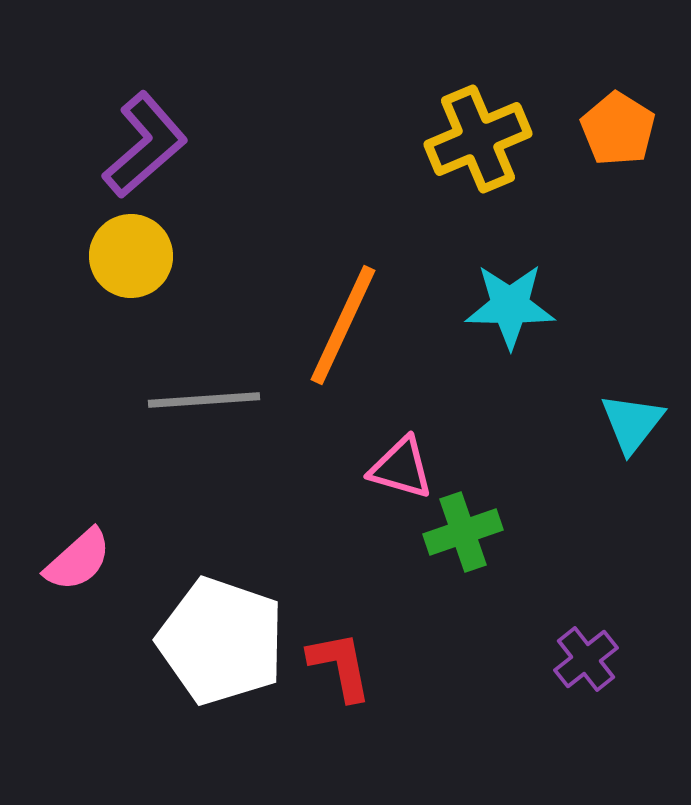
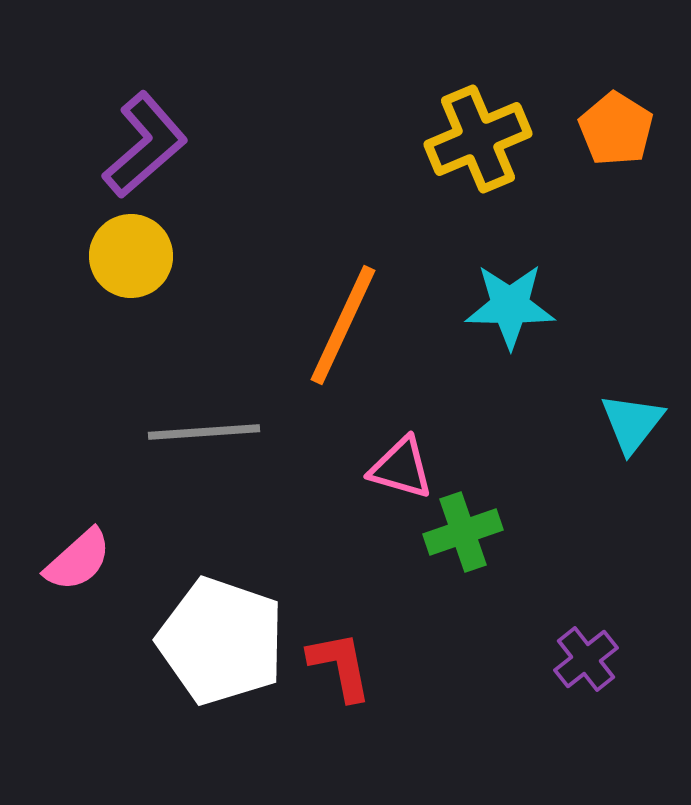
orange pentagon: moved 2 px left
gray line: moved 32 px down
